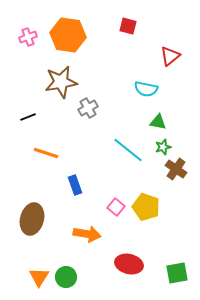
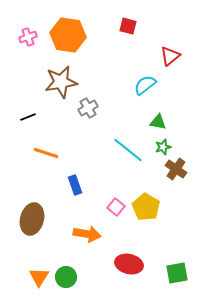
cyan semicircle: moved 1 px left, 4 px up; rotated 130 degrees clockwise
yellow pentagon: rotated 12 degrees clockwise
